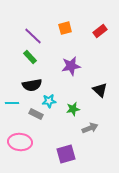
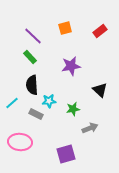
black semicircle: rotated 96 degrees clockwise
cyan line: rotated 40 degrees counterclockwise
